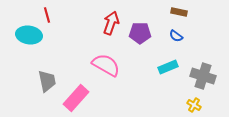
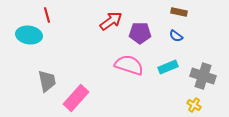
red arrow: moved 2 px up; rotated 35 degrees clockwise
pink semicircle: moved 23 px right; rotated 12 degrees counterclockwise
